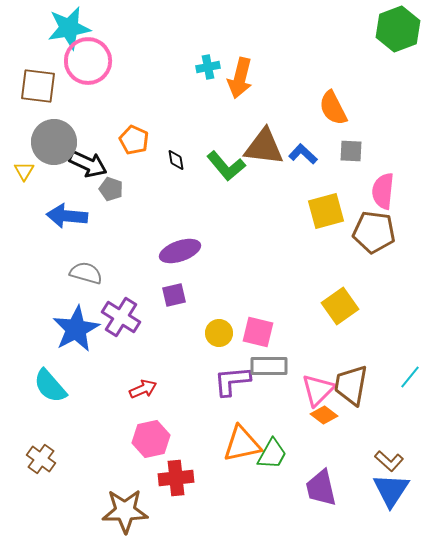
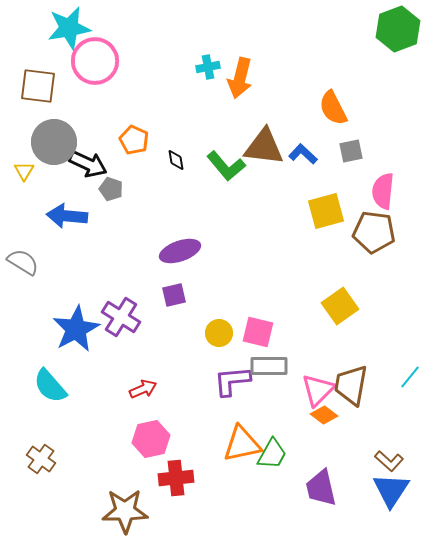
pink circle at (88, 61): moved 7 px right
gray square at (351, 151): rotated 15 degrees counterclockwise
gray semicircle at (86, 273): moved 63 px left, 11 px up; rotated 16 degrees clockwise
